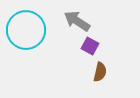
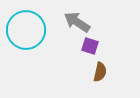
gray arrow: moved 1 px down
purple square: rotated 12 degrees counterclockwise
